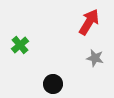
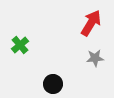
red arrow: moved 2 px right, 1 px down
gray star: rotated 18 degrees counterclockwise
